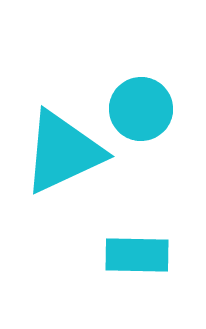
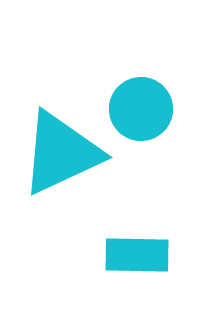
cyan triangle: moved 2 px left, 1 px down
